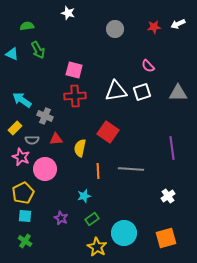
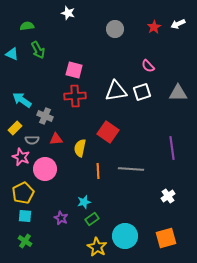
red star: rotated 24 degrees counterclockwise
cyan star: moved 6 px down
cyan circle: moved 1 px right, 3 px down
